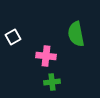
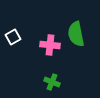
pink cross: moved 4 px right, 11 px up
green cross: rotated 28 degrees clockwise
